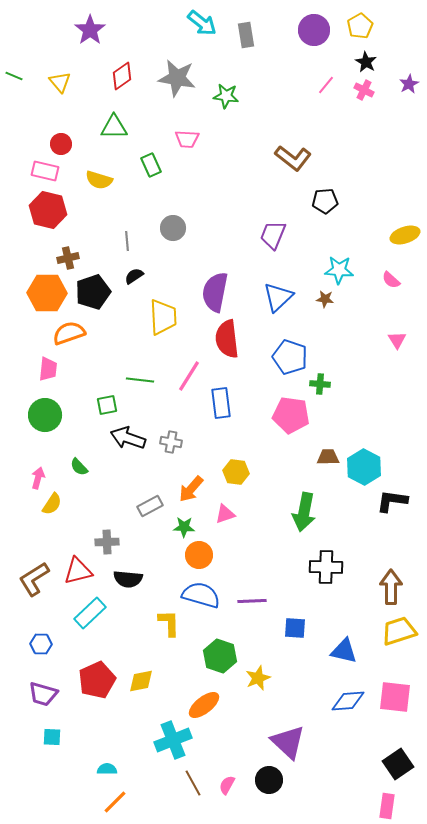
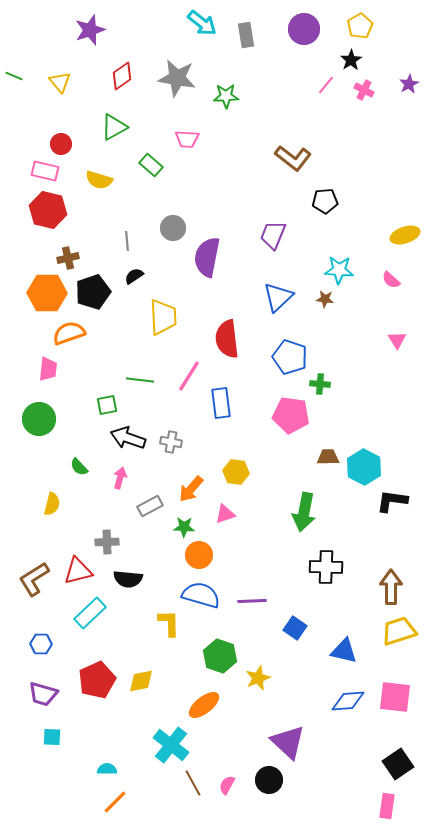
purple star at (90, 30): rotated 16 degrees clockwise
purple circle at (314, 30): moved 10 px left, 1 px up
black star at (366, 62): moved 15 px left, 2 px up; rotated 10 degrees clockwise
green star at (226, 96): rotated 10 degrees counterclockwise
green triangle at (114, 127): rotated 28 degrees counterclockwise
green rectangle at (151, 165): rotated 25 degrees counterclockwise
purple semicircle at (215, 292): moved 8 px left, 35 px up
green circle at (45, 415): moved 6 px left, 4 px down
pink arrow at (38, 478): moved 82 px right
yellow semicircle at (52, 504): rotated 20 degrees counterclockwise
blue square at (295, 628): rotated 30 degrees clockwise
cyan cross at (173, 740): moved 2 px left, 5 px down; rotated 30 degrees counterclockwise
